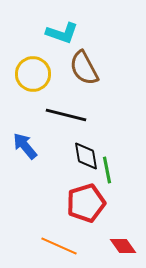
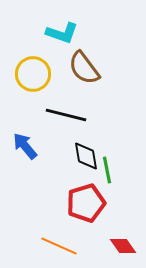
brown semicircle: rotated 9 degrees counterclockwise
